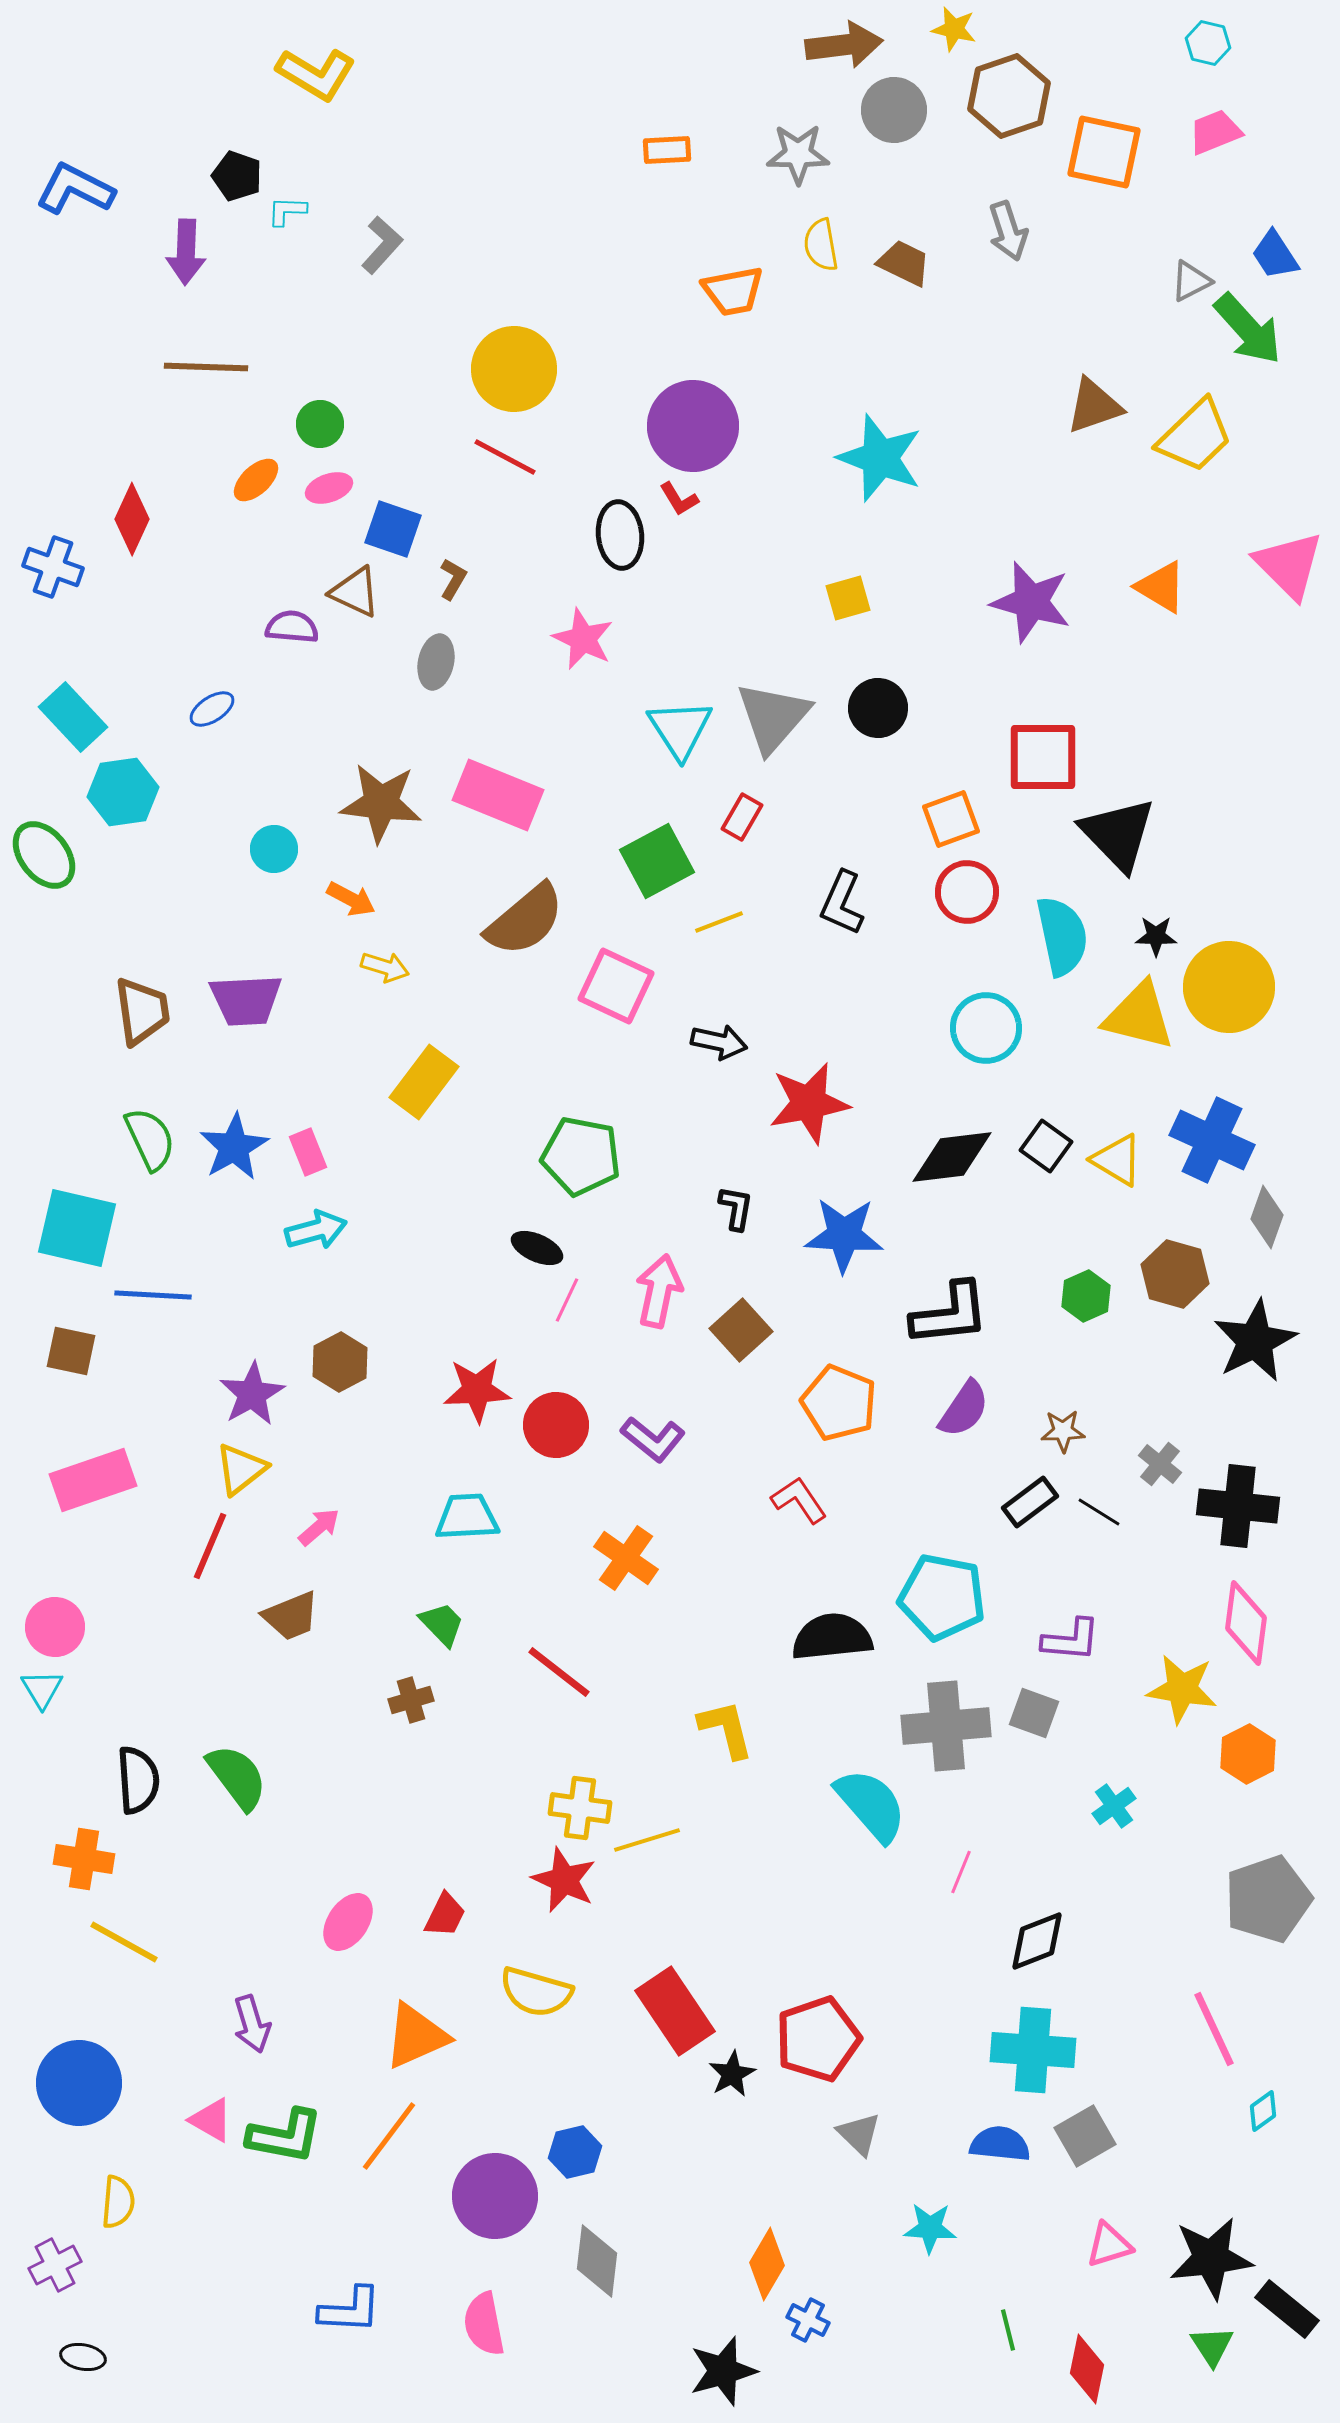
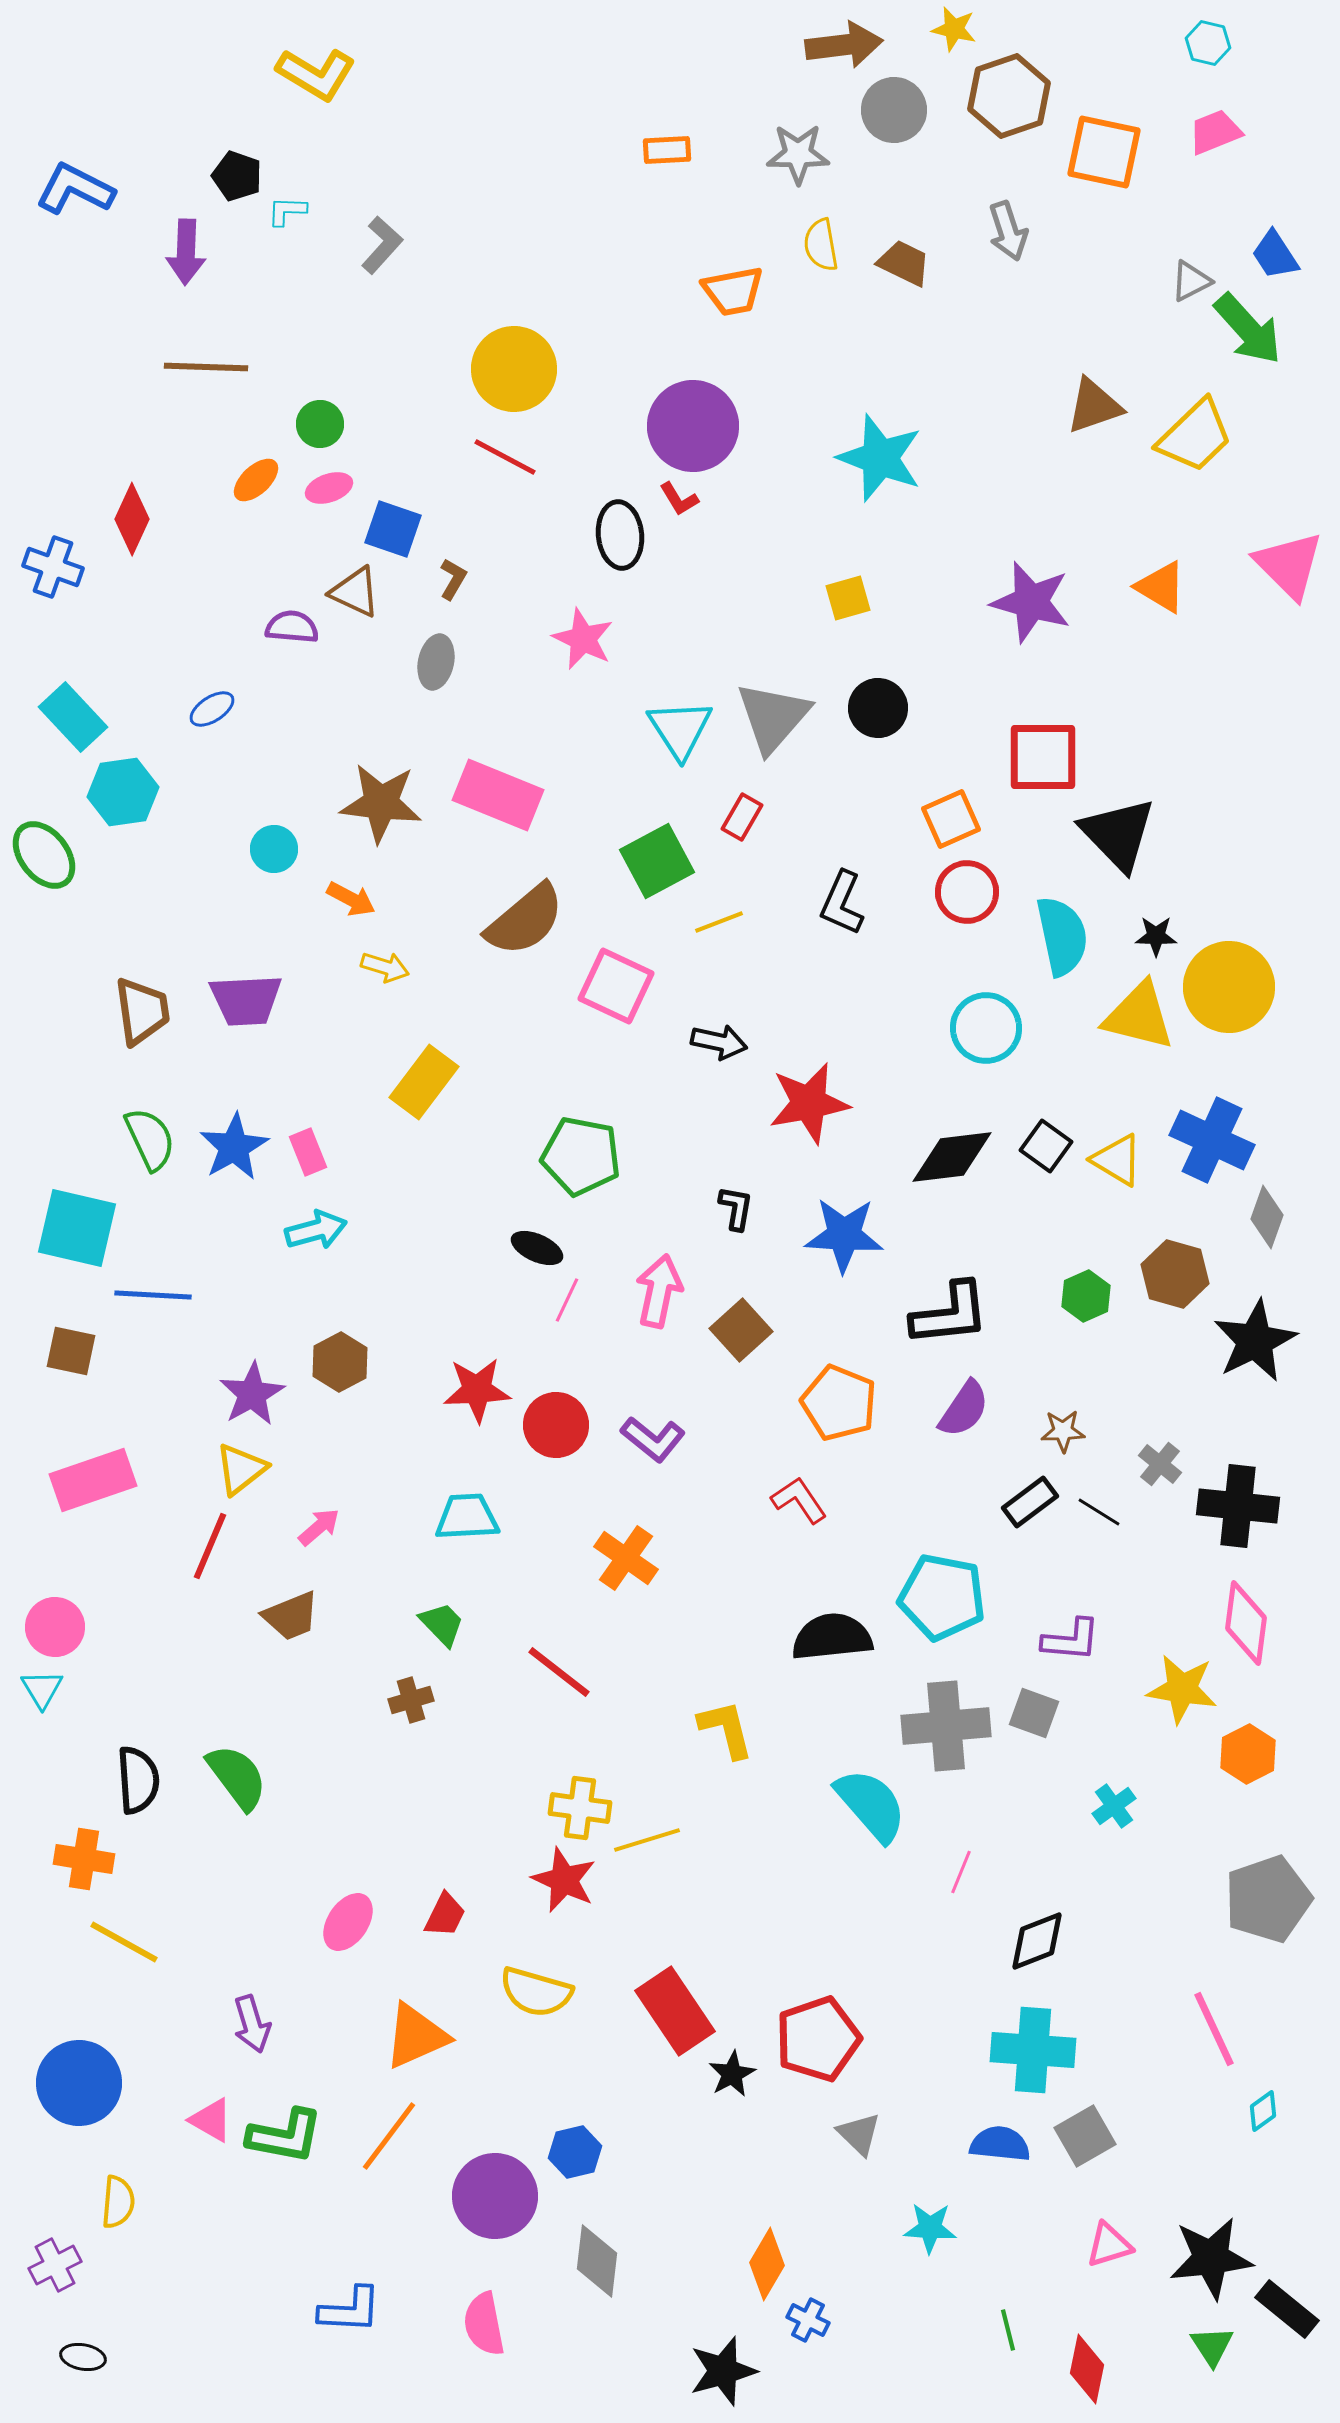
orange square at (951, 819): rotated 4 degrees counterclockwise
